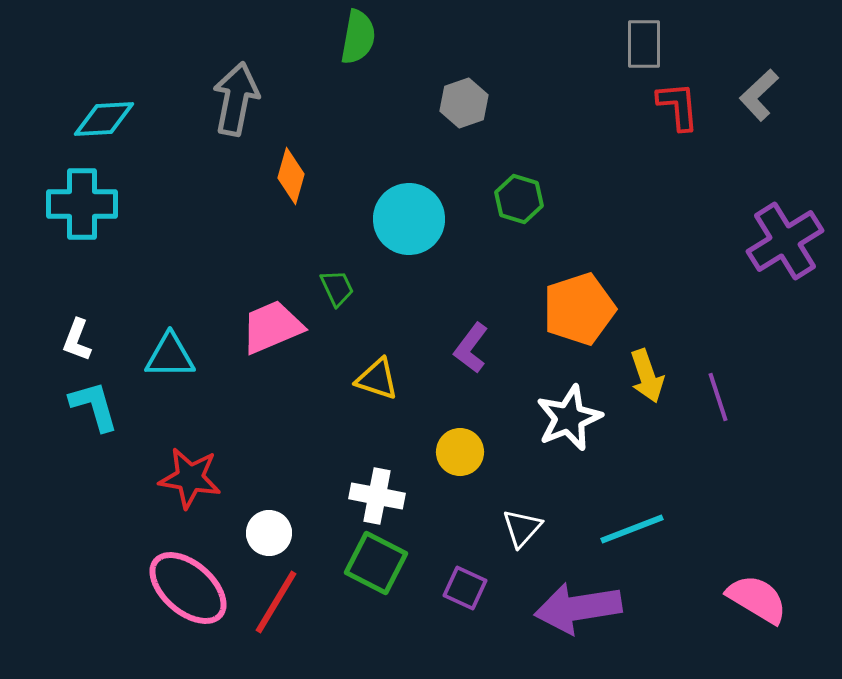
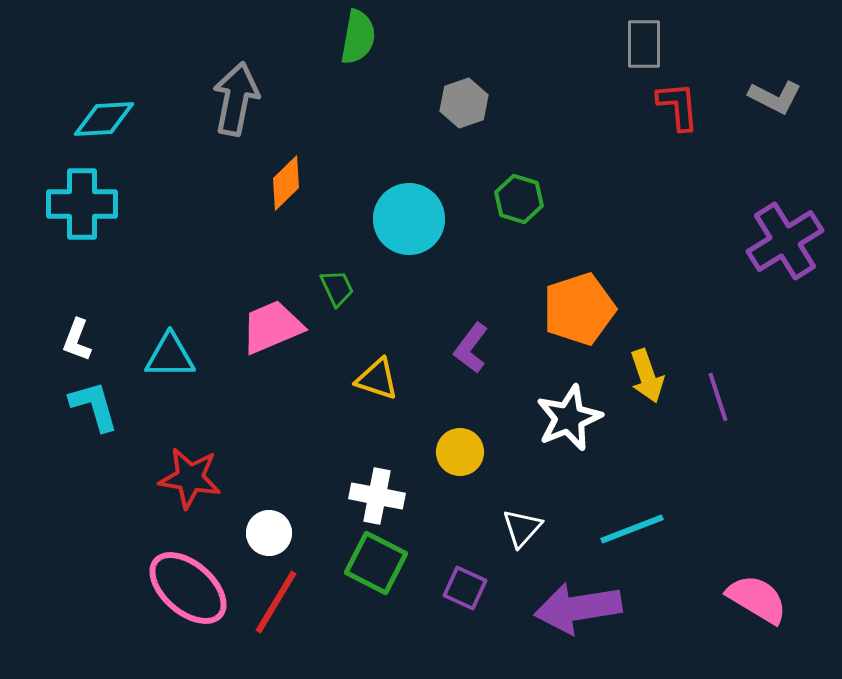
gray L-shape: moved 16 px right, 2 px down; rotated 110 degrees counterclockwise
orange diamond: moved 5 px left, 7 px down; rotated 30 degrees clockwise
